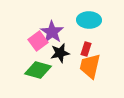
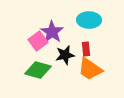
red rectangle: rotated 24 degrees counterclockwise
black star: moved 5 px right, 2 px down
orange trapezoid: moved 3 px down; rotated 68 degrees counterclockwise
